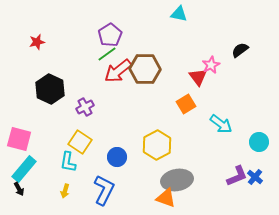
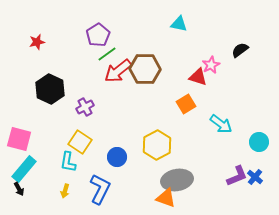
cyan triangle: moved 10 px down
purple pentagon: moved 12 px left
red triangle: rotated 36 degrees counterclockwise
blue L-shape: moved 4 px left, 1 px up
